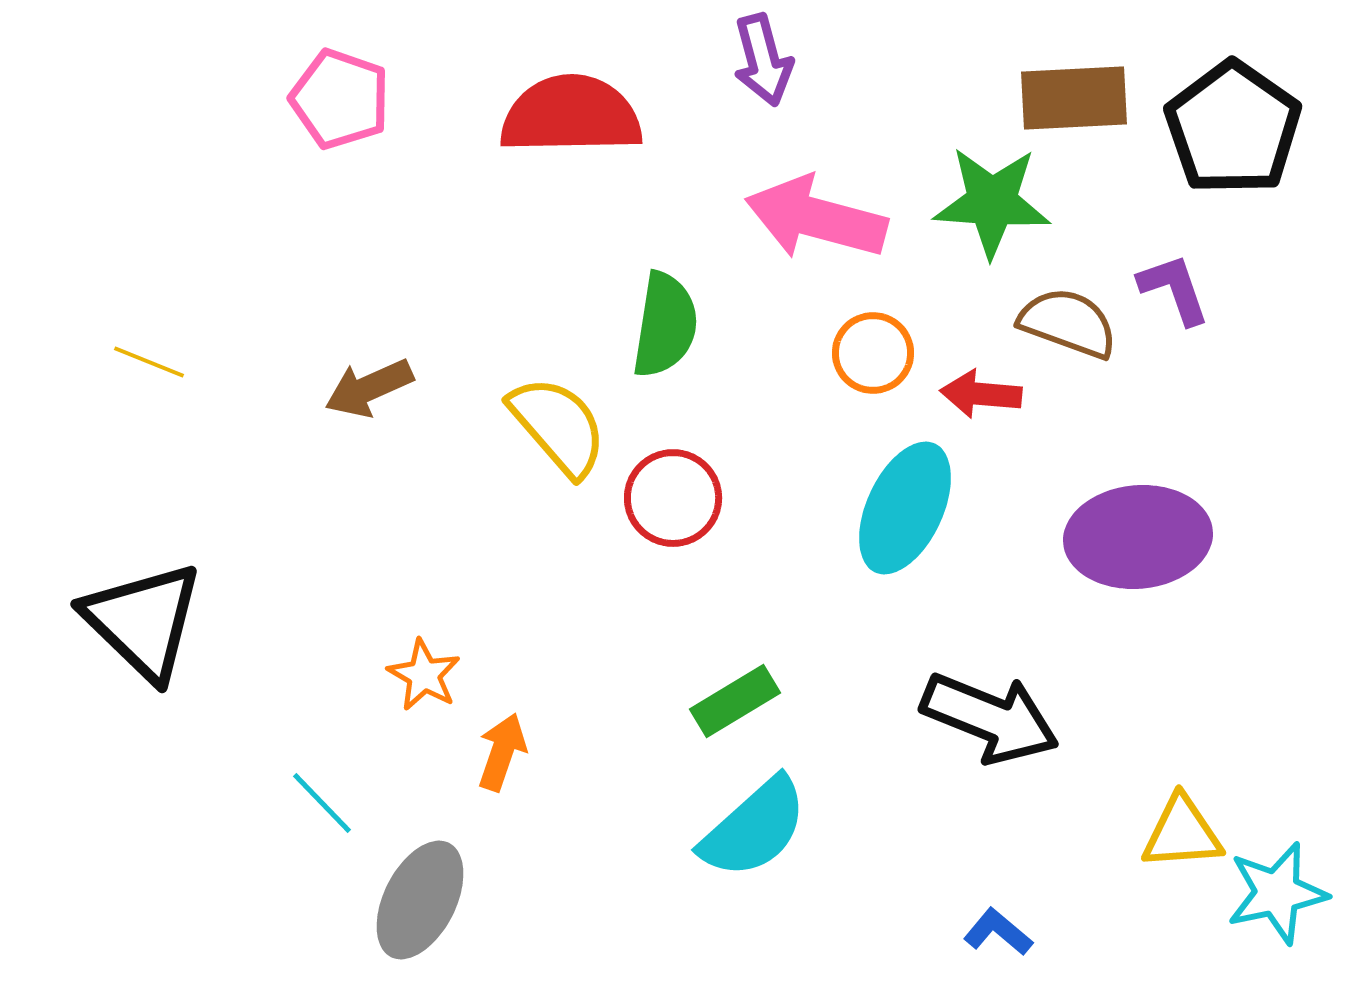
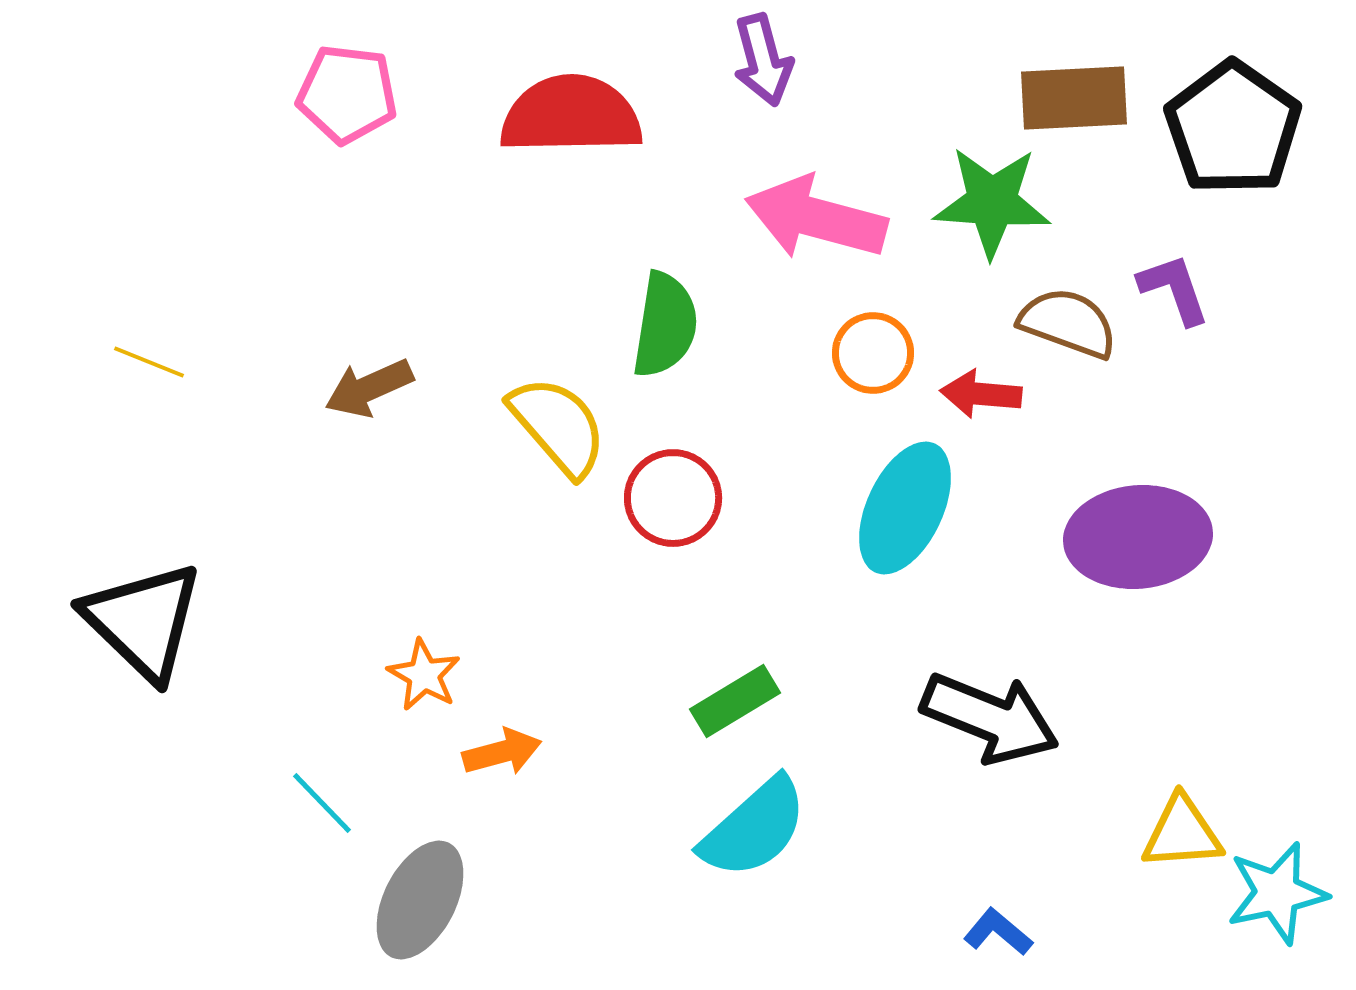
pink pentagon: moved 7 px right, 5 px up; rotated 12 degrees counterclockwise
orange arrow: rotated 56 degrees clockwise
